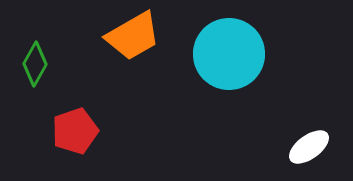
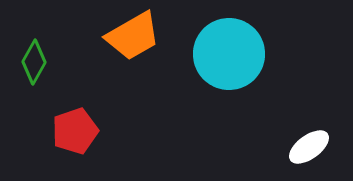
green diamond: moved 1 px left, 2 px up
